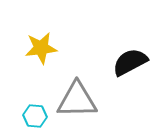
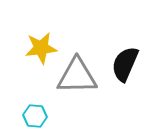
black semicircle: moved 5 px left, 2 px down; rotated 39 degrees counterclockwise
gray triangle: moved 24 px up
